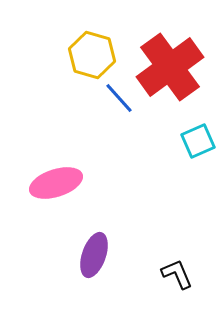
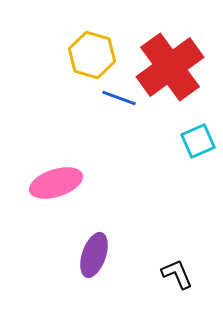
blue line: rotated 28 degrees counterclockwise
